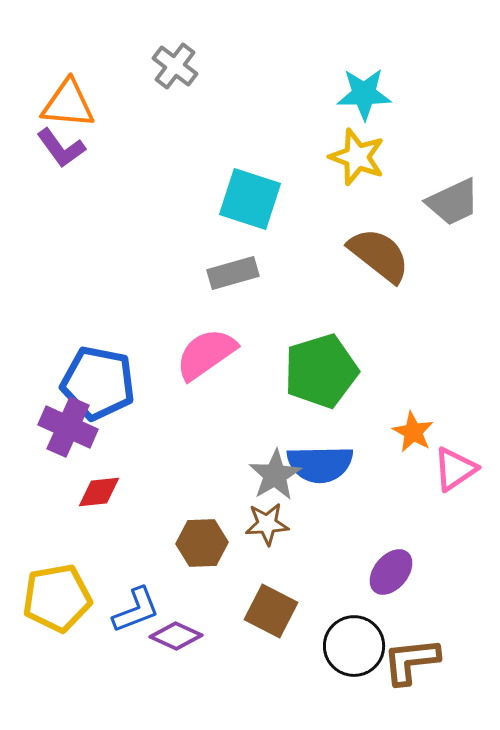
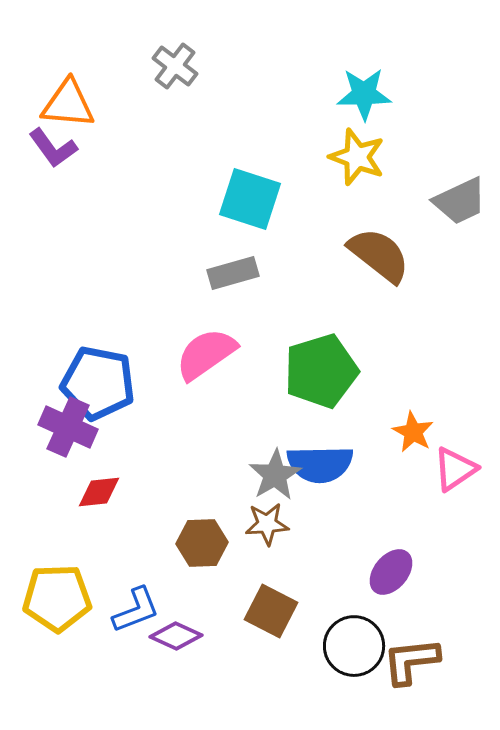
purple L-shape: moved 8 px left
gray trapezoid: moved 7 px right, 1 px up
yellow pentagon: rotated 8 degrees clockwise
